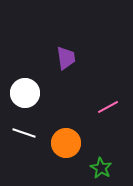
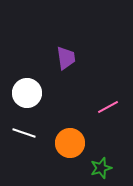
white circle: moved 2 px right
orange circle: moved 4 px right
green star: rotated 25 degrees clockwise
